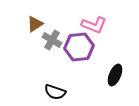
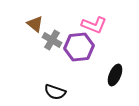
brown triangle: rotated 48 degrees counterclockwise
